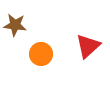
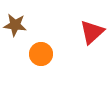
red triangle: moved 4 px right, 14 px up
